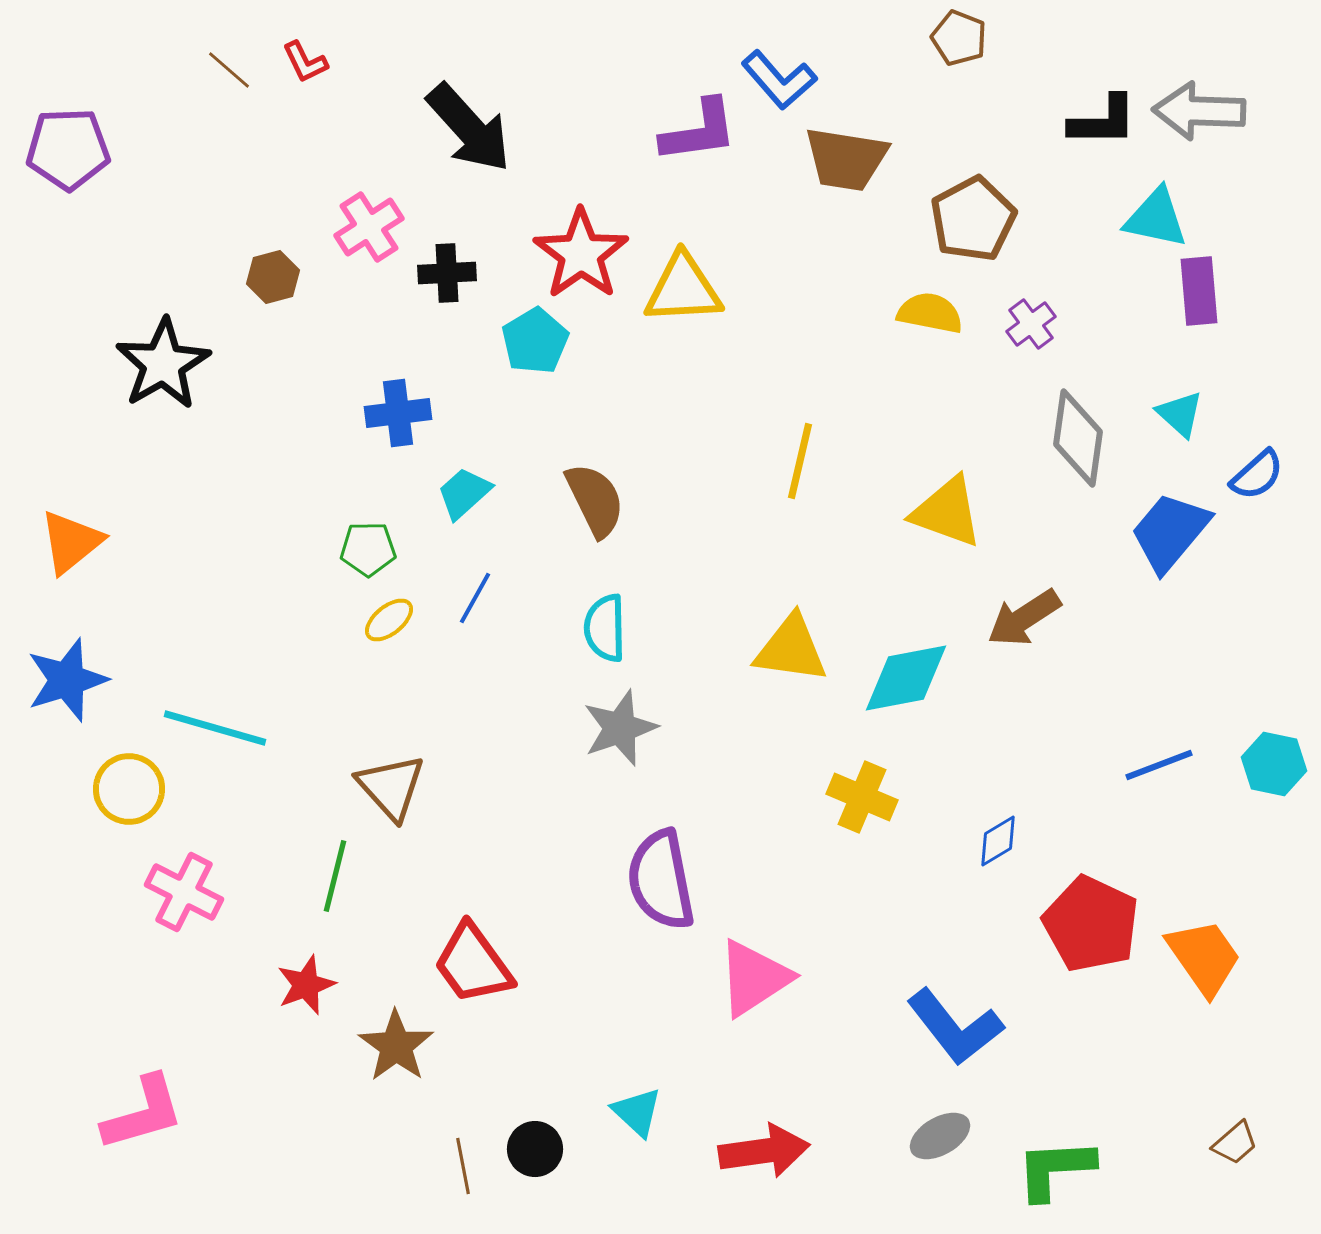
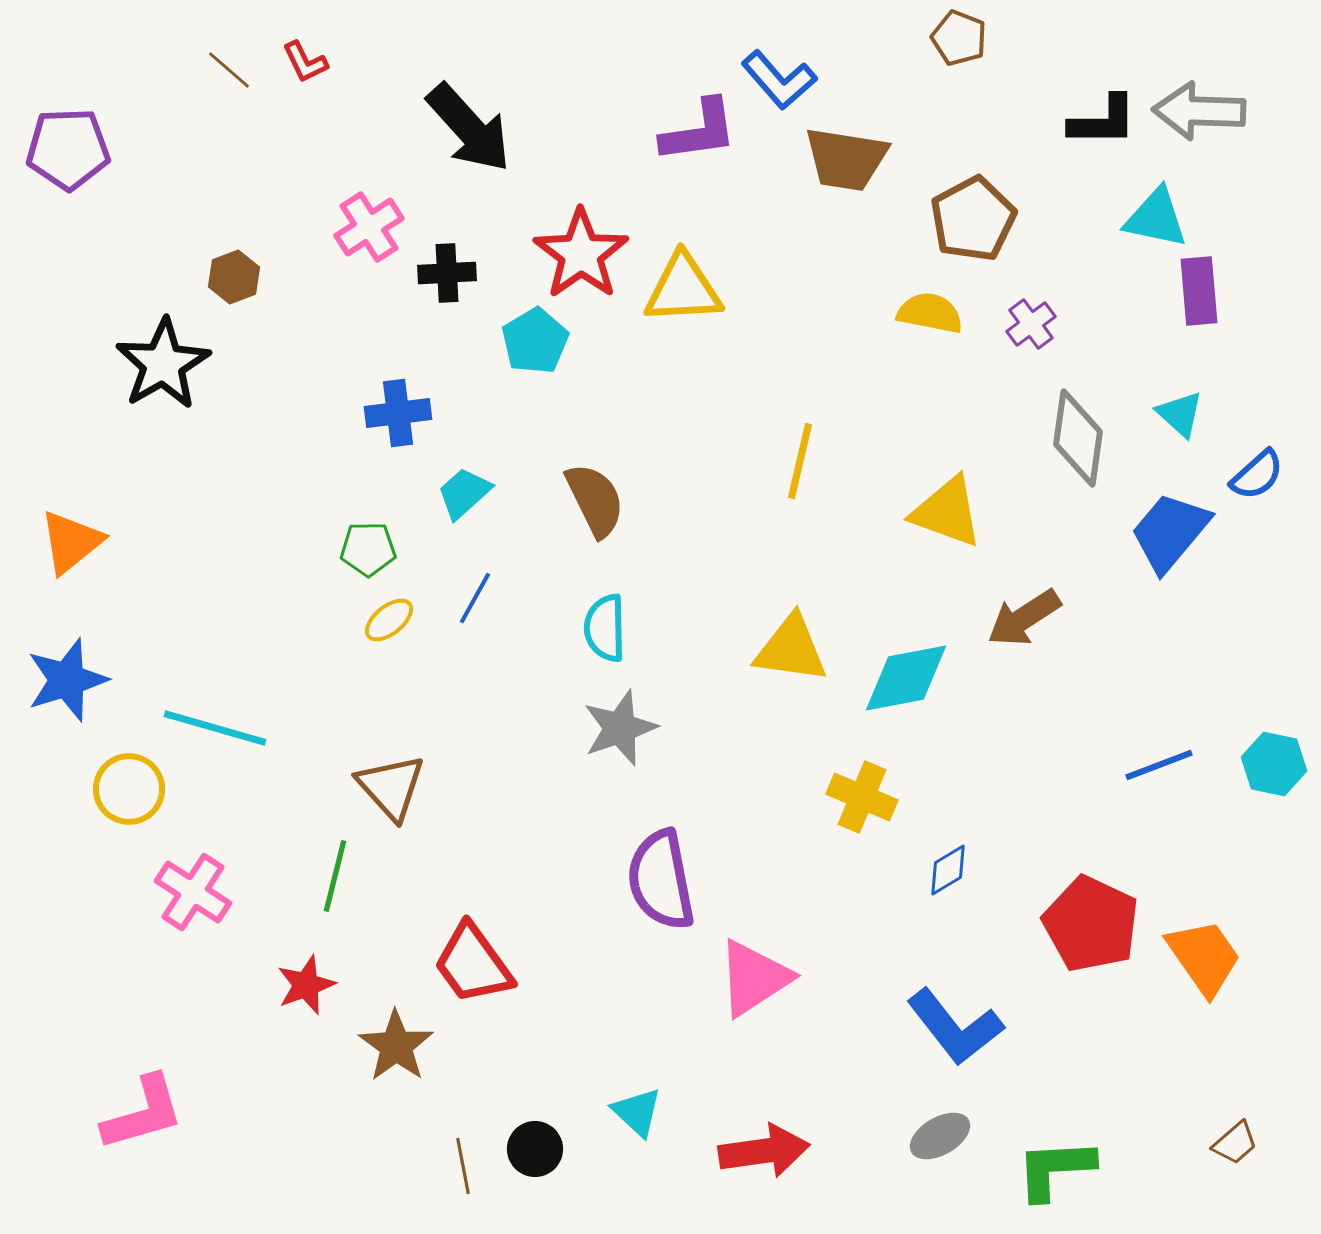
brown hexagon at (273, 277): moved 39 px left; rotated 6 degrees counterclockwise
blue diamond at (998, 841): moved 50 px left, 29 px down
pink cross at (184, 892): moved 9 px right; rotated 6 degrees clockwise
